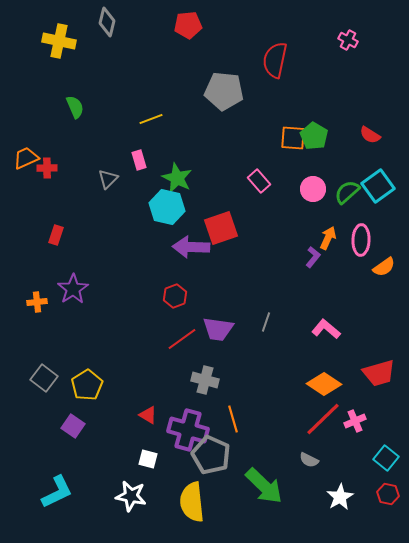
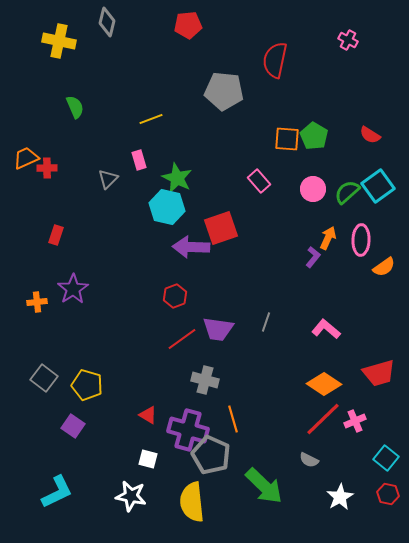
orange square at (293, 138): moved 6 px left, 1 px down
yellow pentagon at (87, 385): rotated 24 degrees counterclockwise
